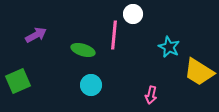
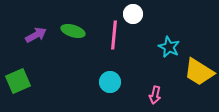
green ellipse: moved 10 px left, 19 px up
cyan circle: moved 19 px right, 3 px up
pink arrow: moved 4 px right
